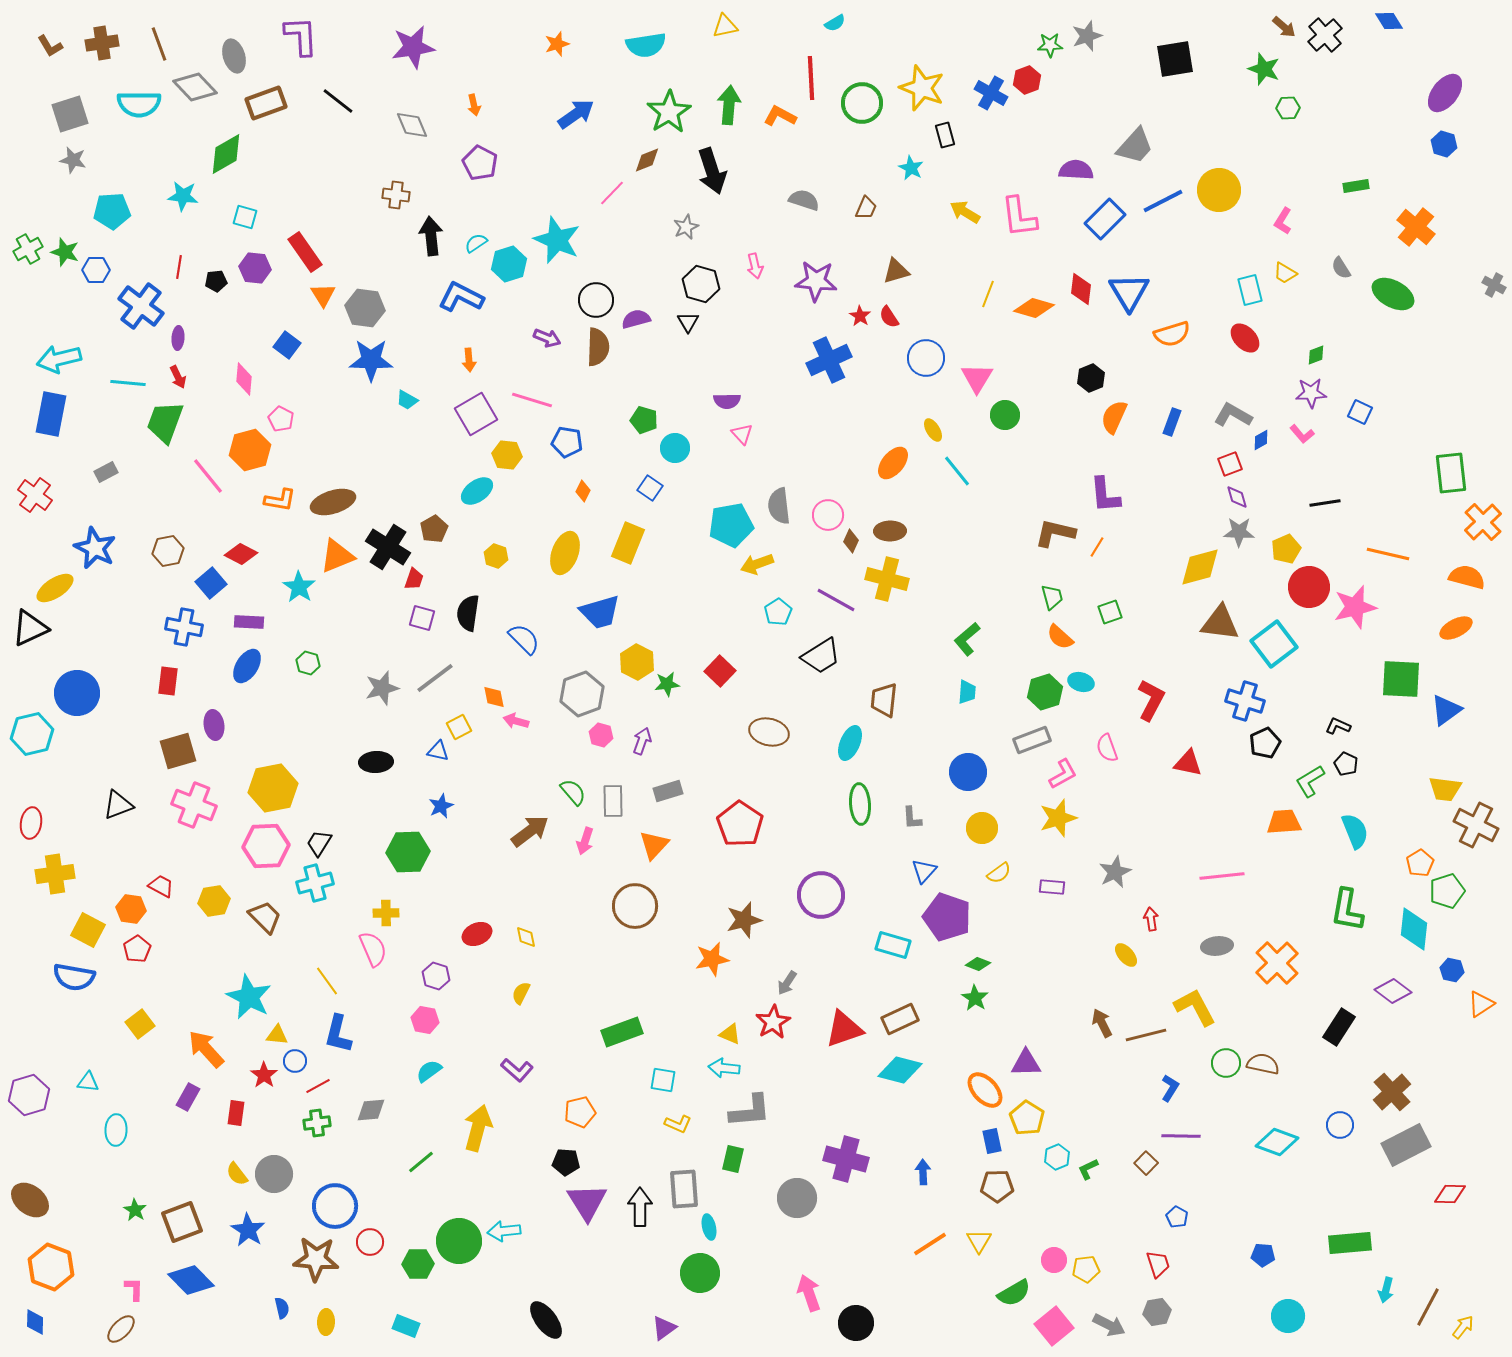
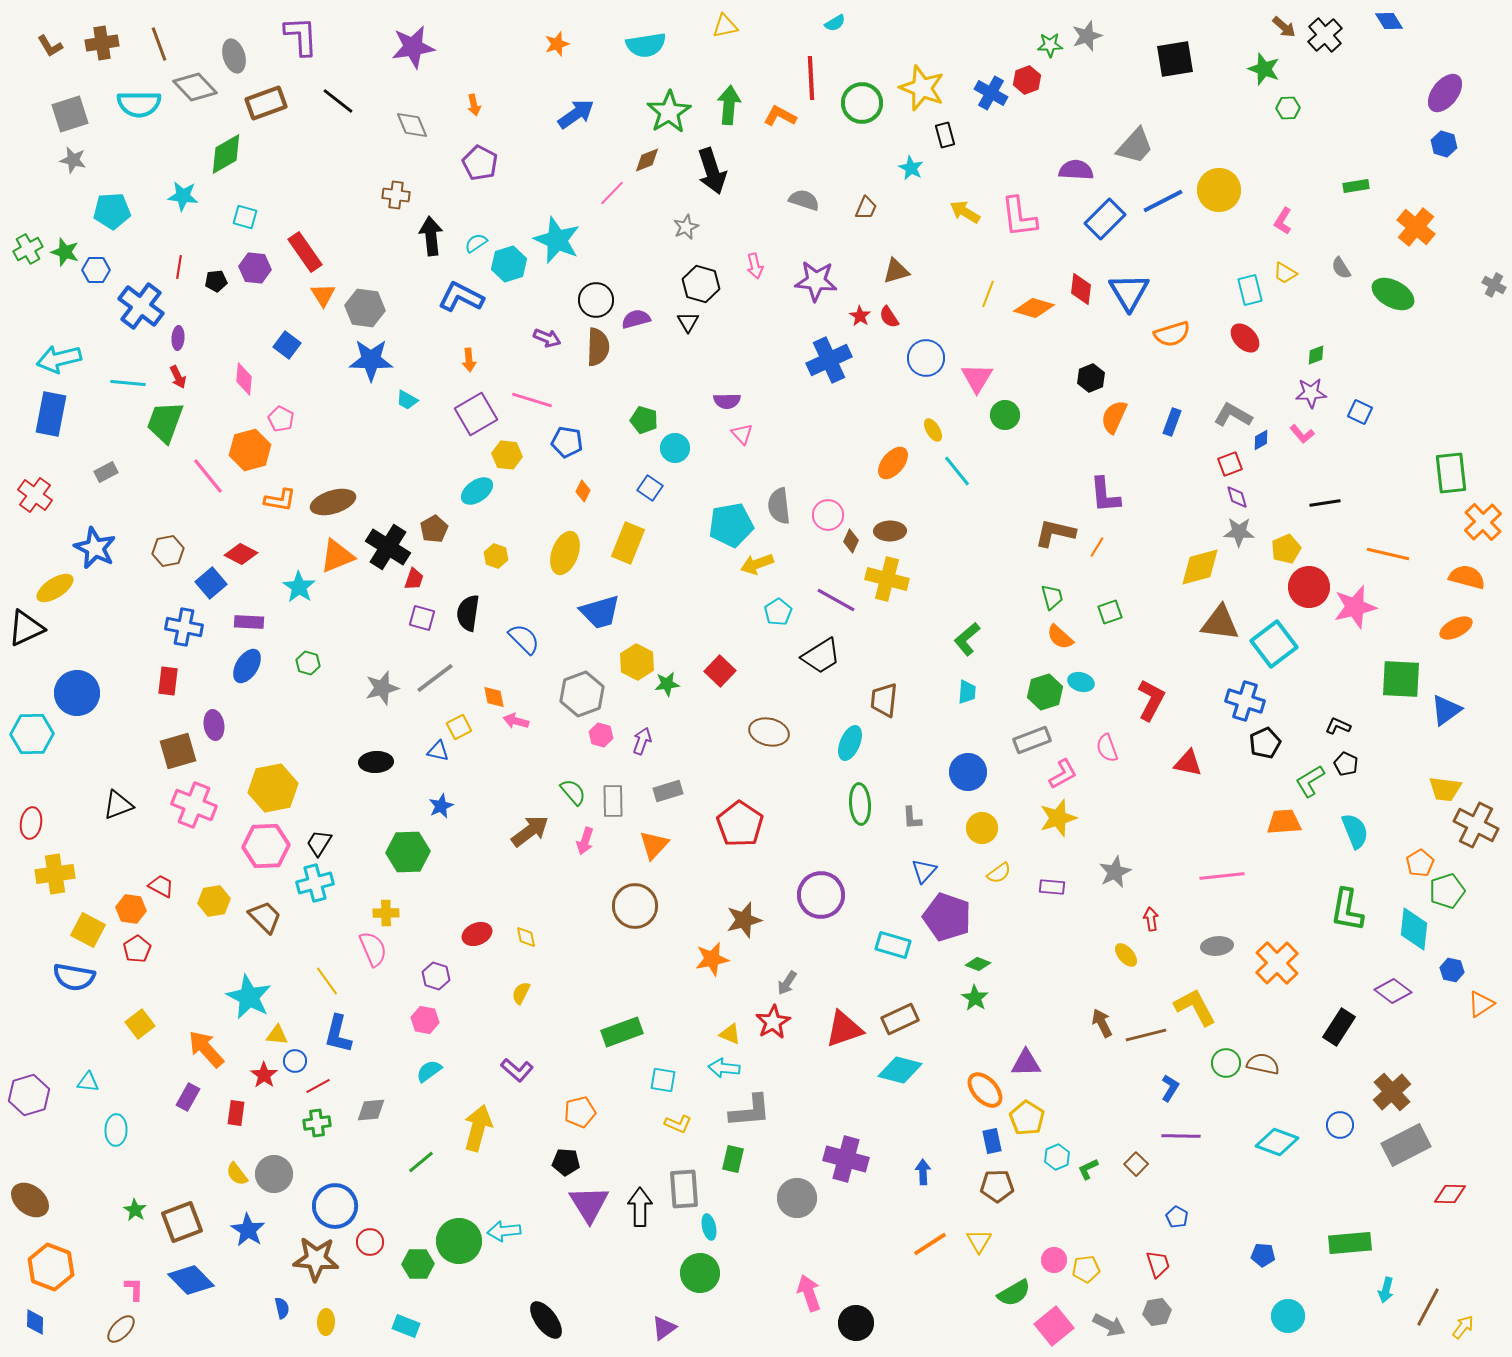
black triangle at (30, 628): moved 4 px left
cyan hexagon at (32, 734): rotated 12 degrees clockwise
brown square at (1146, 1163): moved 10 px left, 1 px down
purple triangle at (587, 1202): moved 2 px right, 2 px down
